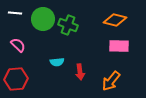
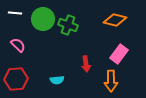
pink rectangle: moved 8 px down; rotated 54 degrees counterclockwise
cyan semicircle: moved 18 px down
red arrow: moved 6 px right, 8 px up
orange arrow: rotated 40 degrees counterclockwise
